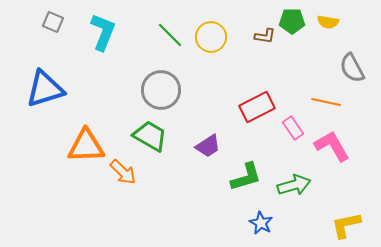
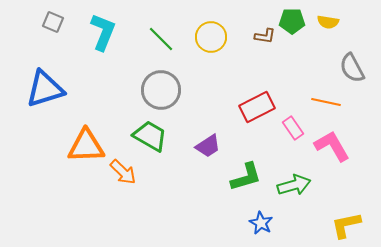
green line: moved 9 px left, 4 px down
